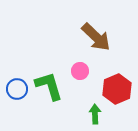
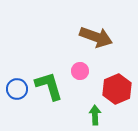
brown arrow: rotated 24 degrees counterclockwise
green arrow: moved 1 px down
